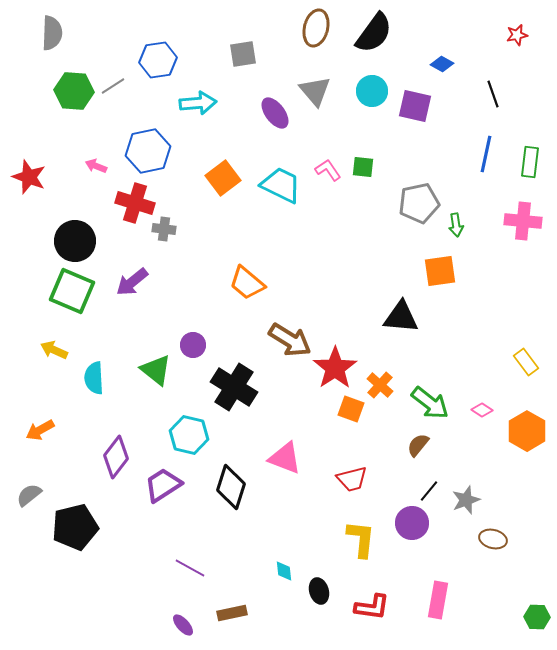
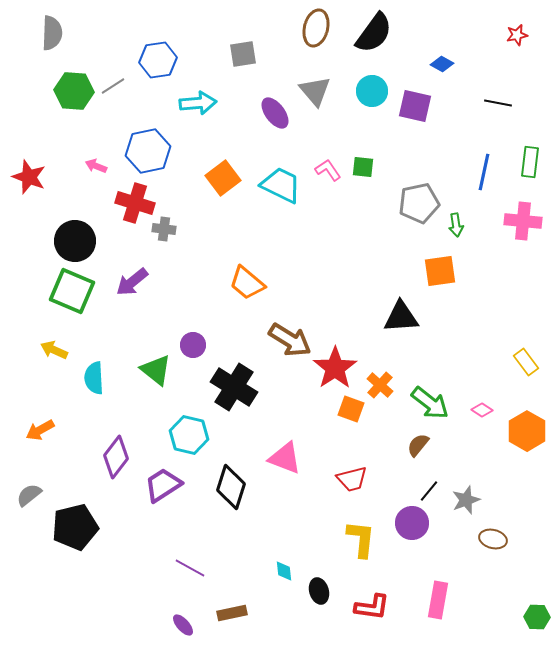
black line at (493, 94): moved 5 px right, 9 px down; rotated 60 degrees counterclockwise
blue line at (486, 154): moved 2 px left, 18 px down
black triangle at (401, 317): rotated 9 degrees counterclockwise
